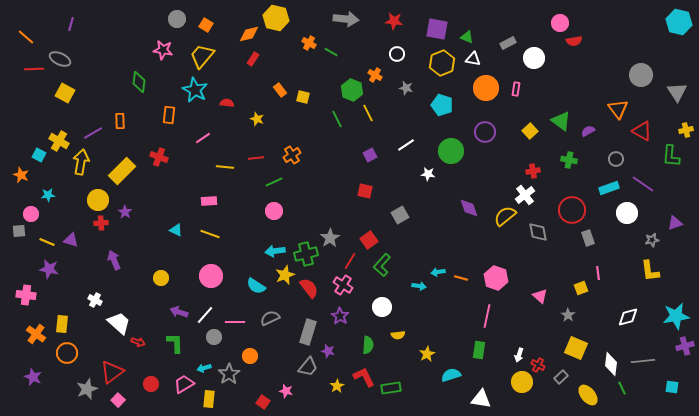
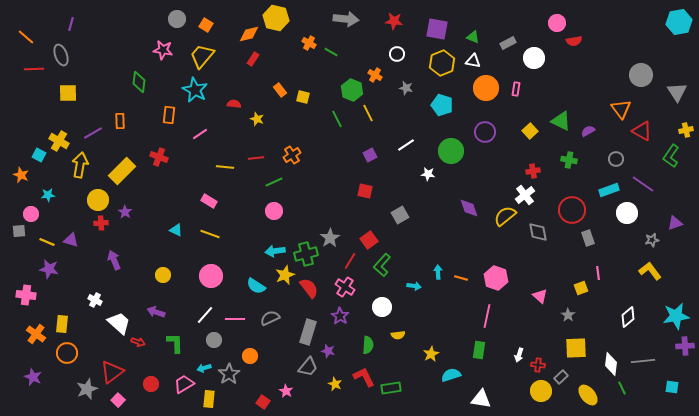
cyan hexagon at (679, 22): rotated 25 degrees counterclockwise
pink circle at (560, 23): moved 3 px left
green triangle at (467, 37): moved 6 px right
gray ellipse at (60, 59): moved 1 px right, 4 px up; rotated 45 degrees clockwise
white triangle at (473, 59): moved 2 px down
yellow square at (65, 93): moved 3 px right; rotated 30 degrees counterclockwise
red semicircle at (227, 103): moved 7 px right, 1 px down
orange triangle at (618, 109): moved 3 px right
green triangle at (561, 121): rotated 10 degrees counterclockwise
pink line at (203, 138): moved 3 px left, 4 px up
green L-shape at (671, 156): rotated 30 degrees clockwise
yellow arrow at (81, 162): moved 1 px left, 3 px down
cyan rectangle at (609, 188): moved 2 px down
pink rectangle at (209, 201): rotated 35 degrees clockwise
yellow L-shape at (650, 271): rotated 150 degrees clockwise
cyan arrow at (438, 272): rotated 96 degrees clockwise
yellow circle at (161, 278): moved 2 px right, 3 px up
pink cross at (343, 285): moved 2 px right, 2 px down
cyan arrow at (419, 286): moved 5 px left
purple arrow at (179, 312): moved 23 px left
white diamond at (628, 317): rotated 25 degrees counterclockwise
pink line at (235, 322): moved 3 px up
gray circle at (214, 337): moved 3 px down
purple cross at (685, 346): rotated 12 degrees clockwise
yellow square at (576, 348): rotated 25 degrees counterclockwise
yellow star at (427, 354): moved 4 px right
red cross at (538, 365): rotated 24 degrees counterclockwise
yellow circle at (522, 382): moved 19 px right, 9 px down
yellow star at (337, 386): moved 2 px left, 2 px up; rotated 16 degrees counterclockwise
pink star at (286, 391): rotated 16 degrees clockwise
